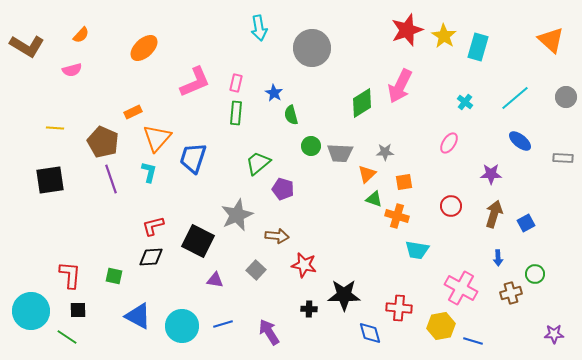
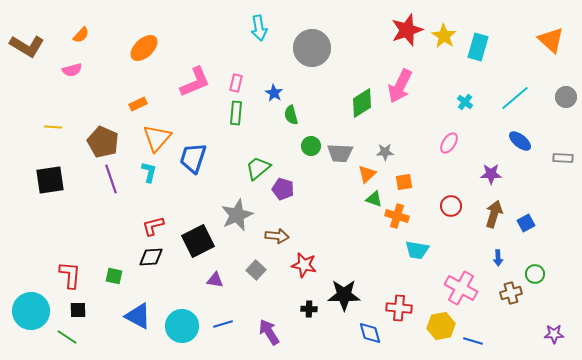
orange rectangle at (133, 112): moved 5 px right, 8 px up
yellow line at (55, 128): moved 2 px left, 1 px up
green trapezoid at (258, 163): moved 5 px down
black square at (198, 241): rotated 36 degrees clockwise
